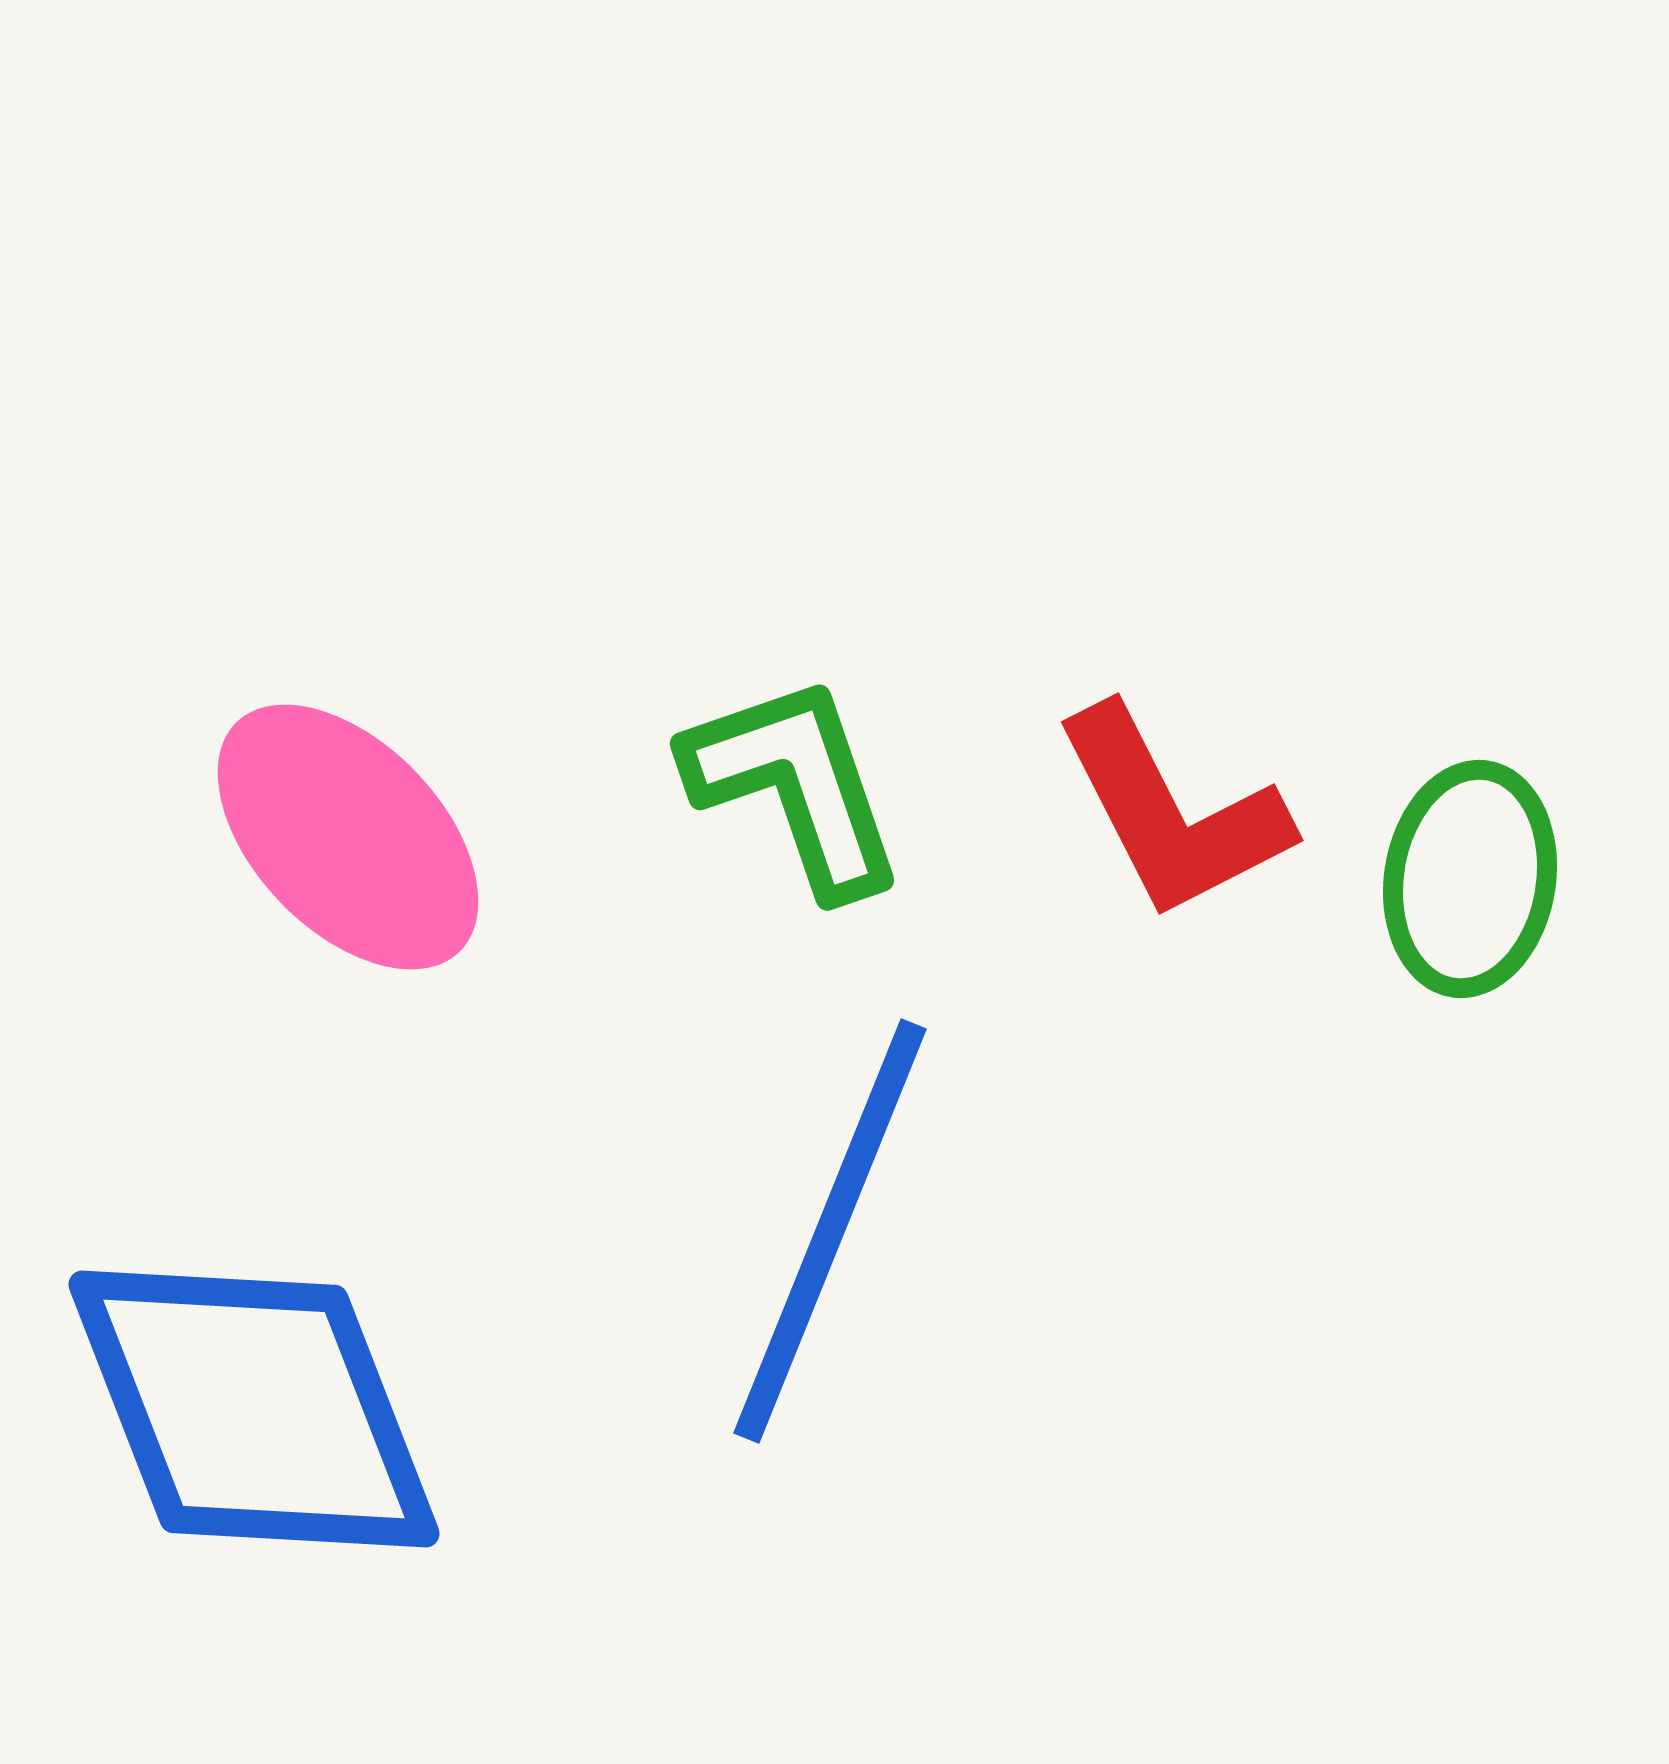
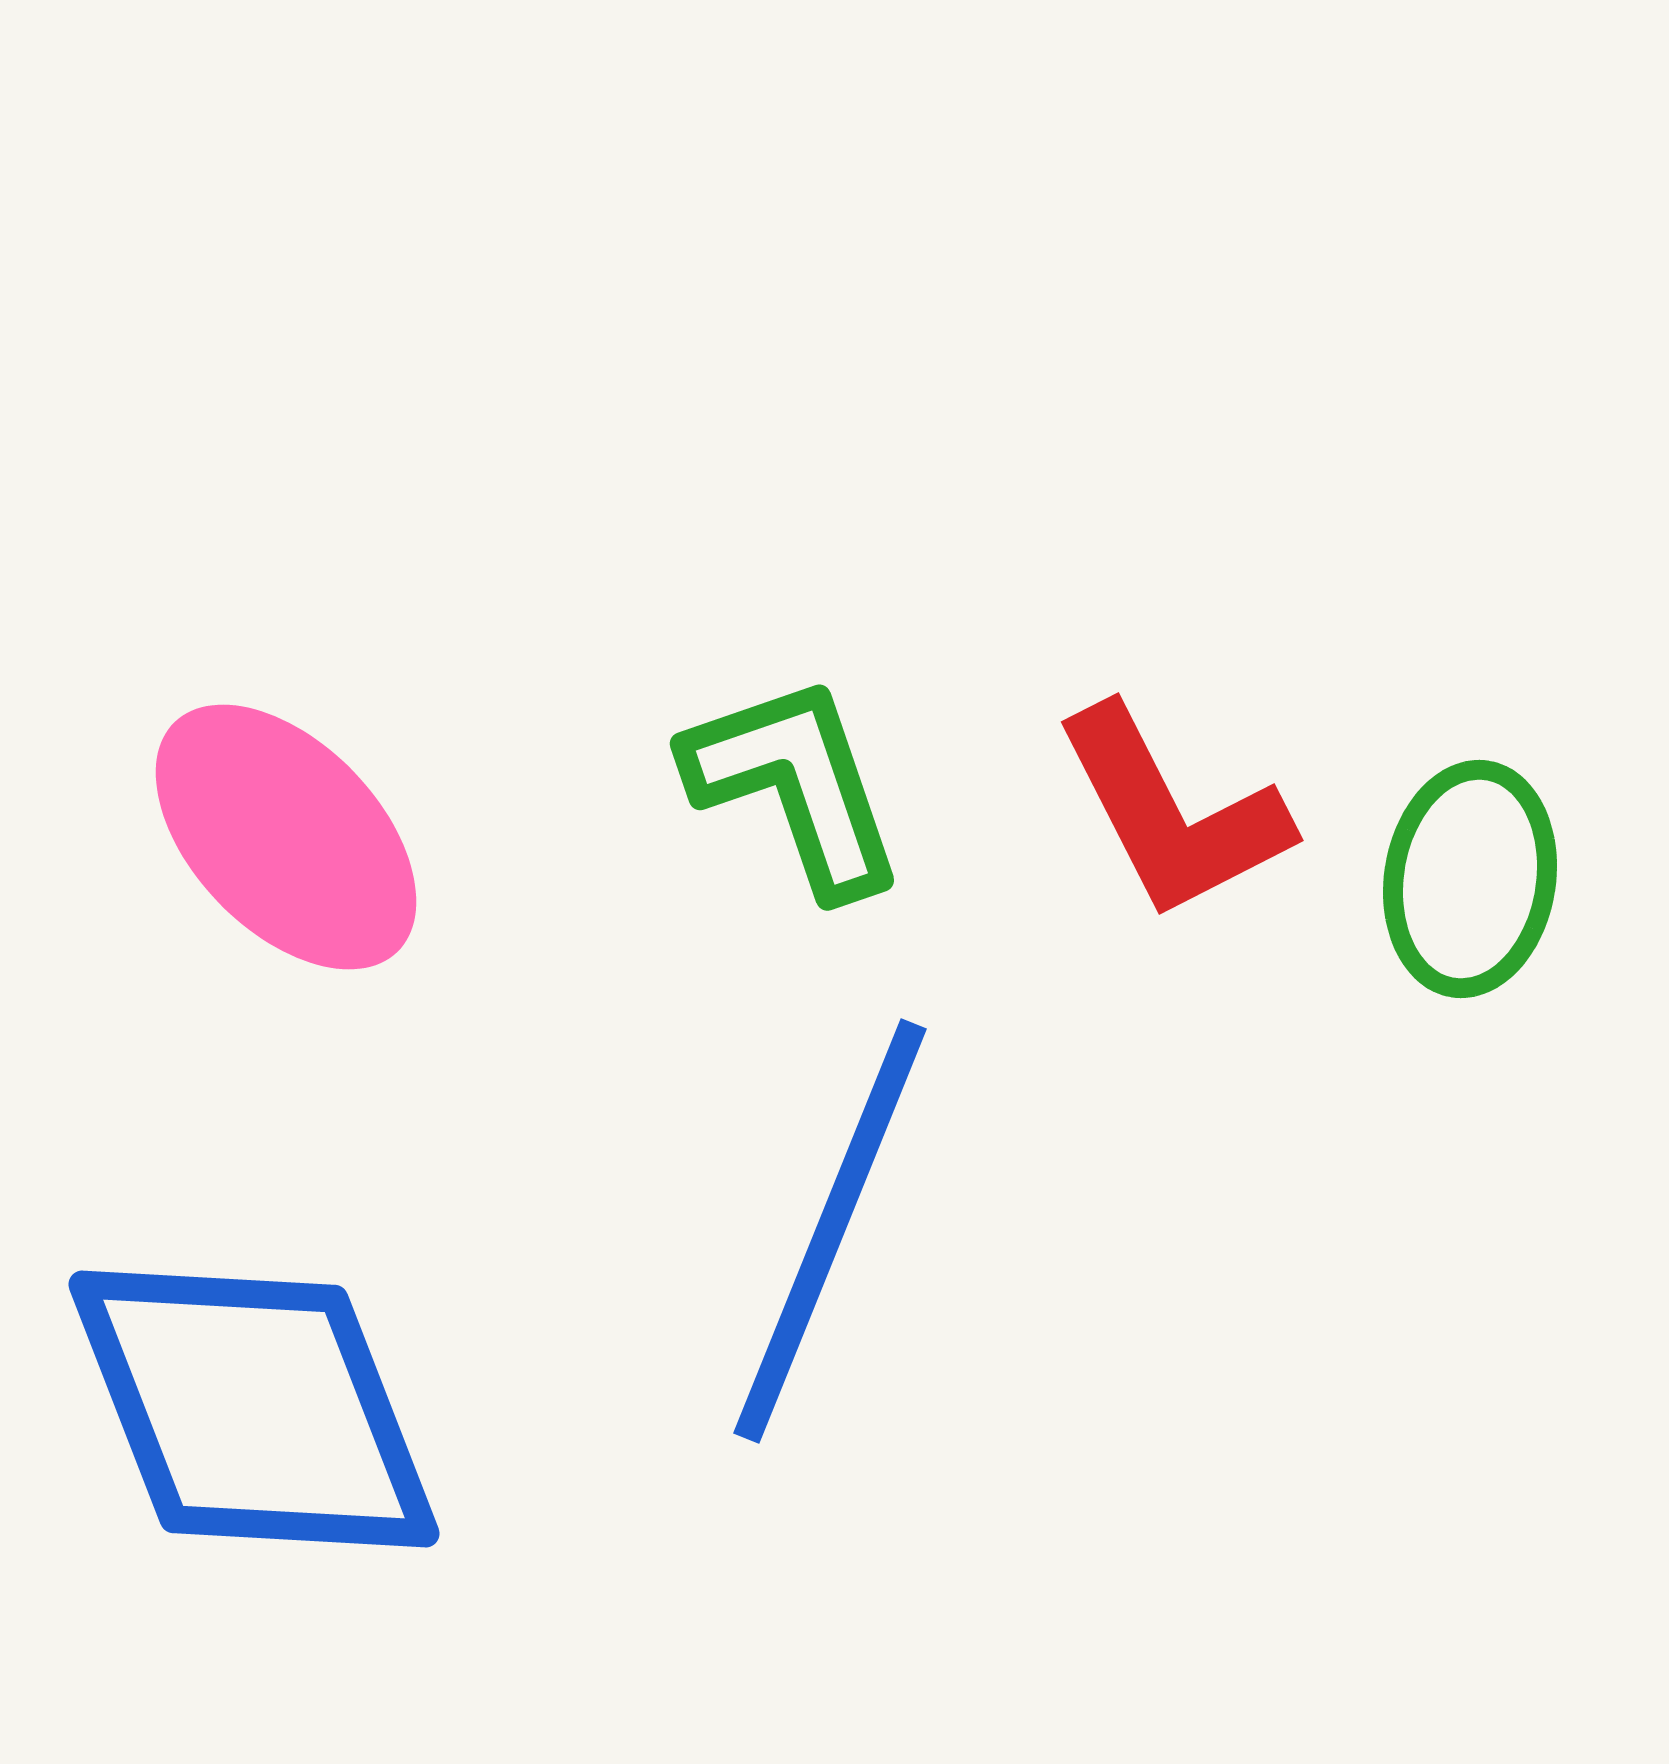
pink ellipse: moved 62 px left
